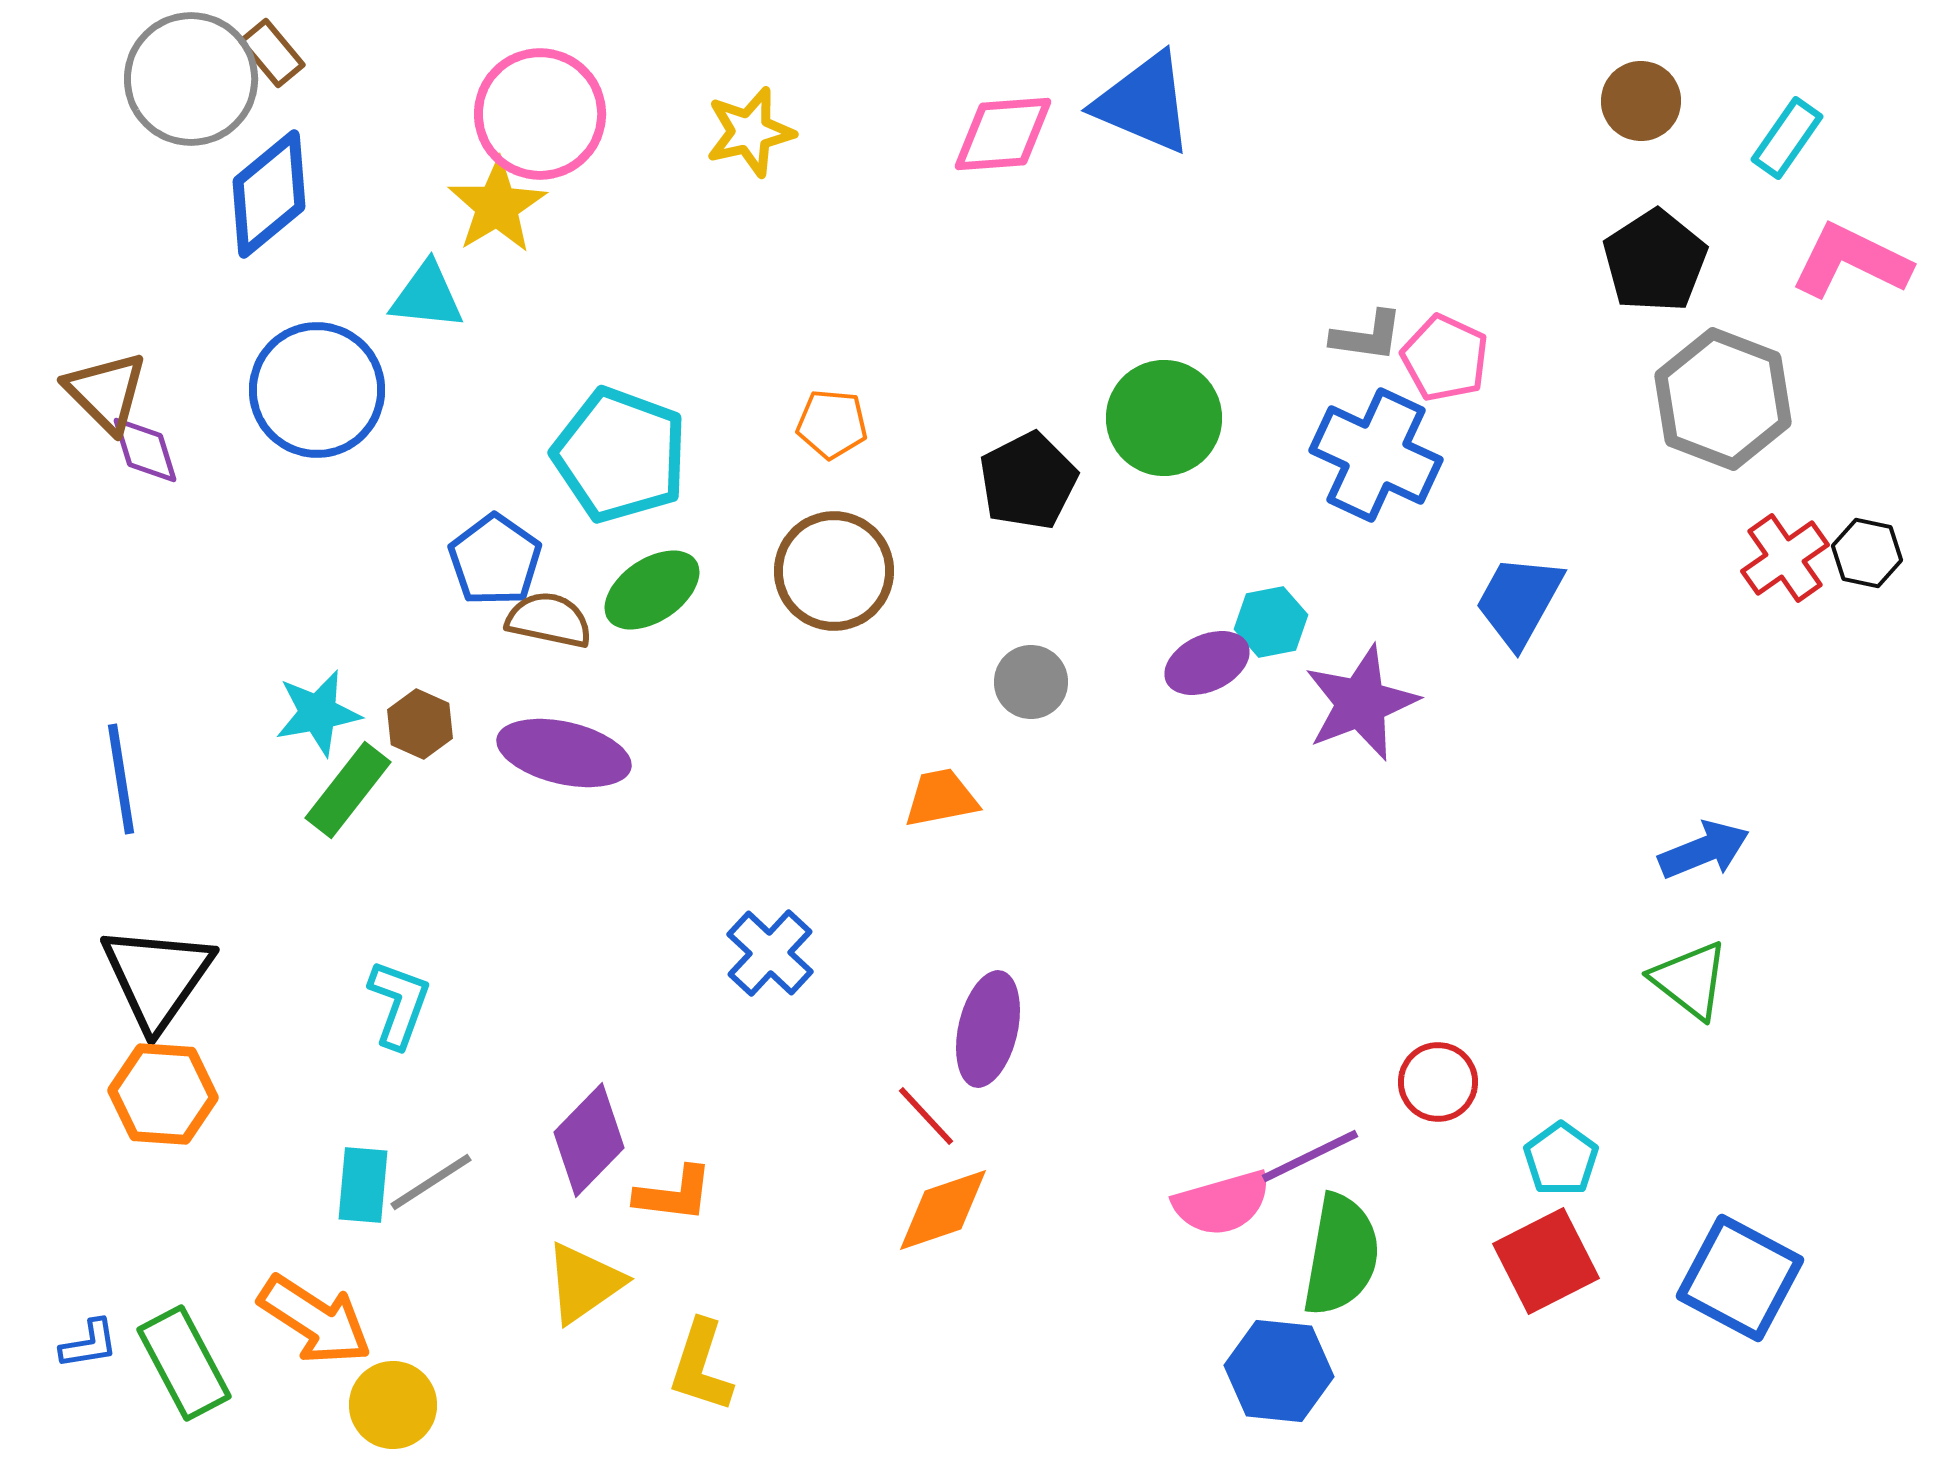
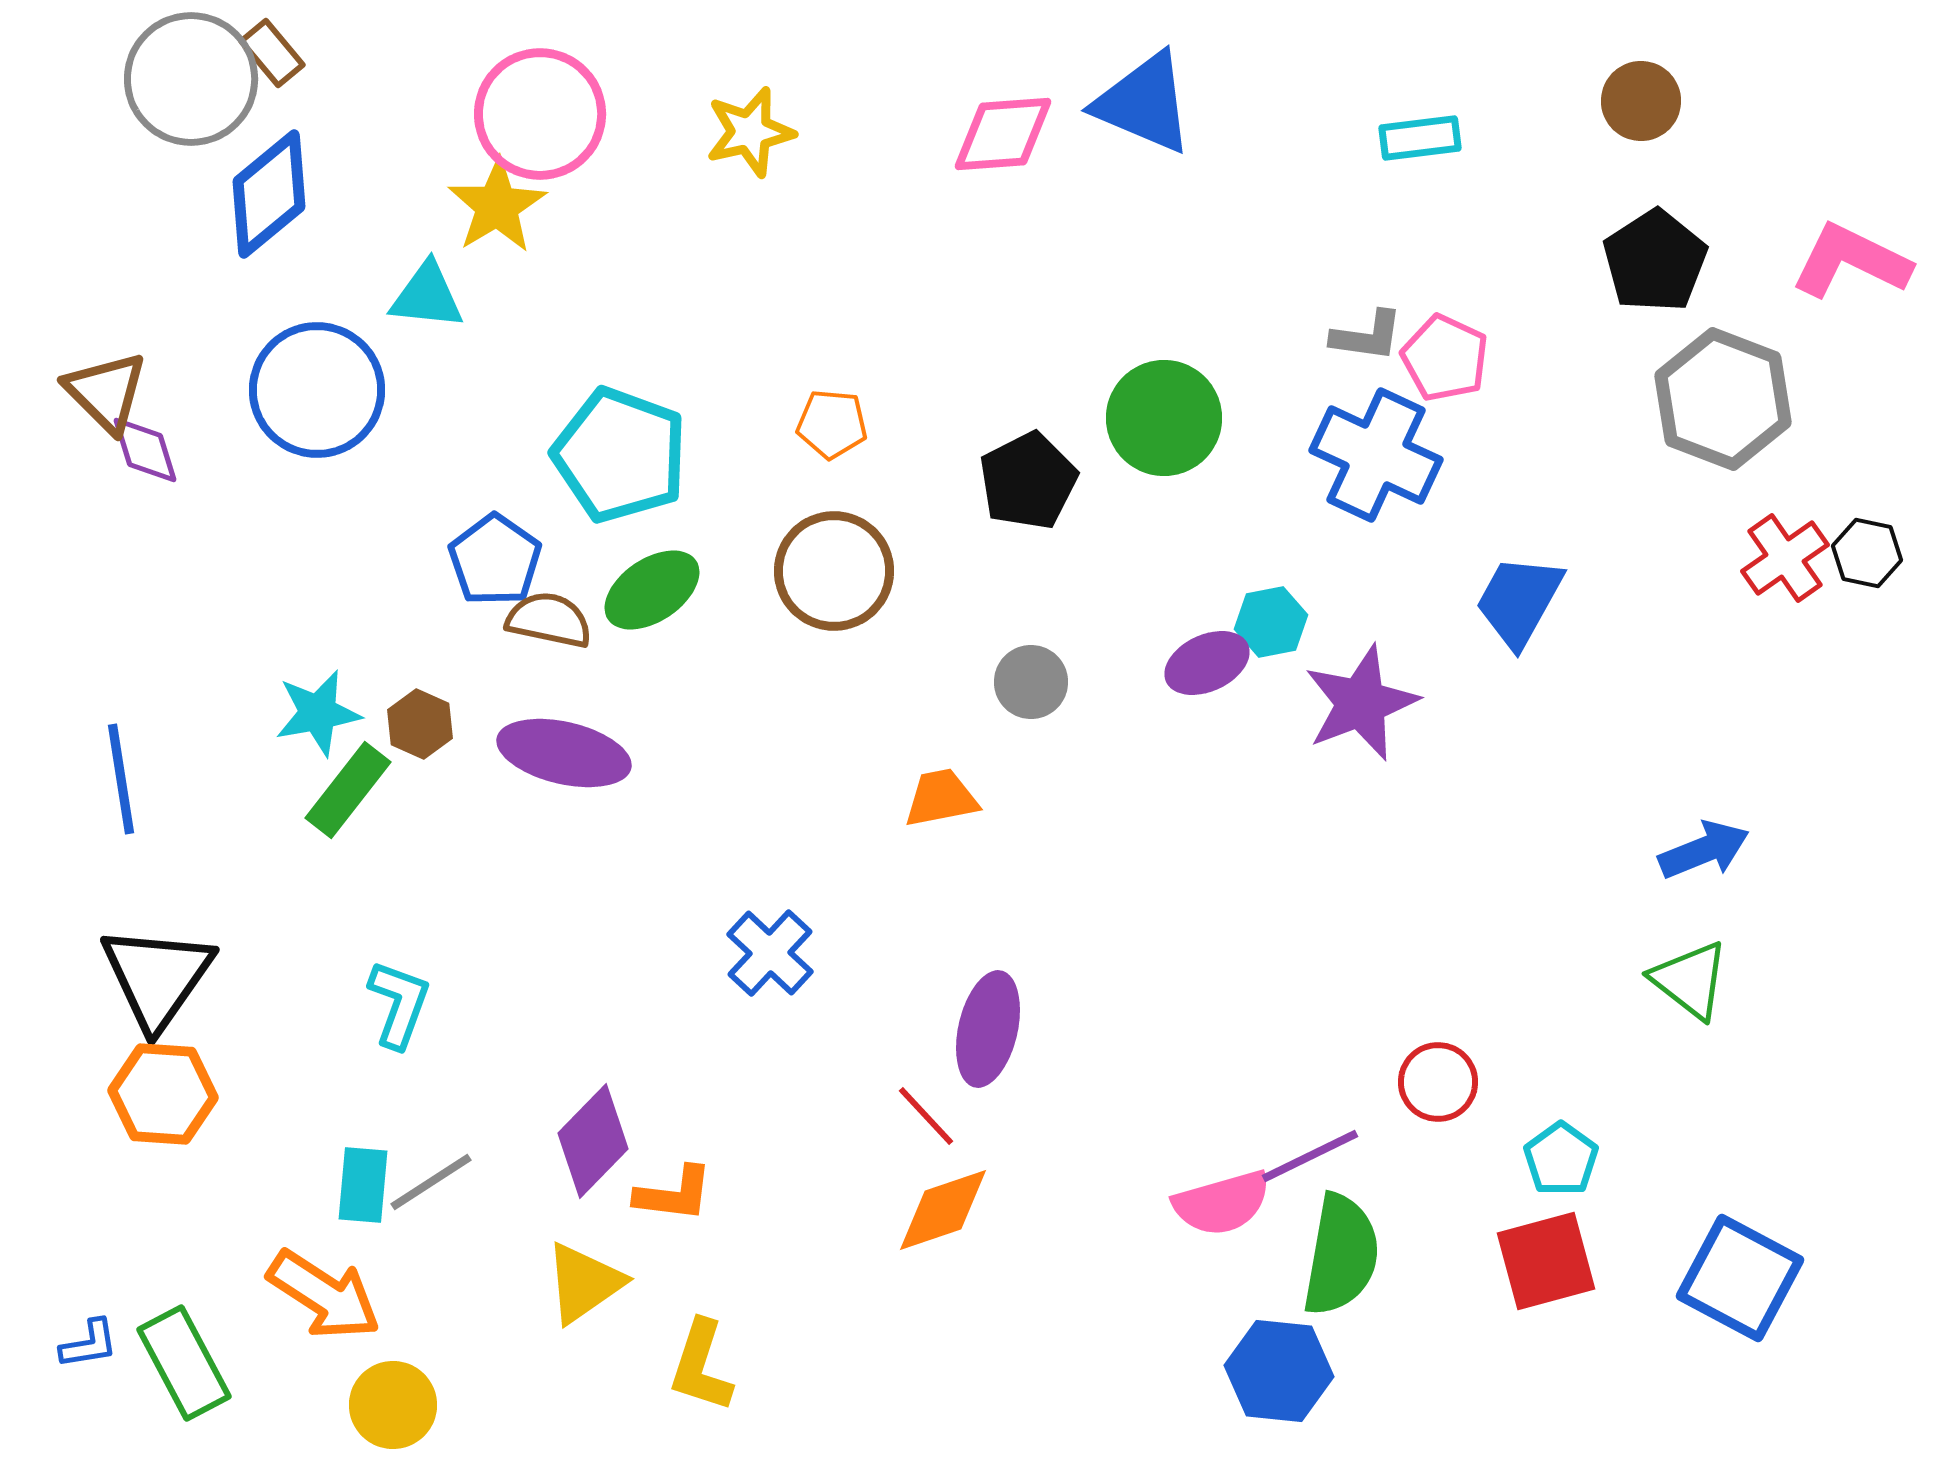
cyan rectangle at (1787, 138): moved 367 px left; rotated 48 degrees clockwise
purple diamond at (589, 1140): moved 4 px right, 1 px down
red square at (1546, 1261): rotated 12 degrees clockwise
orange arrow at (315, 1320): moved 9 px right, 25 px up
